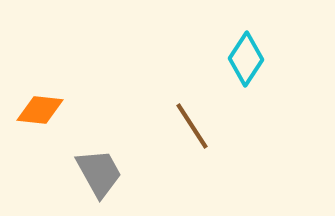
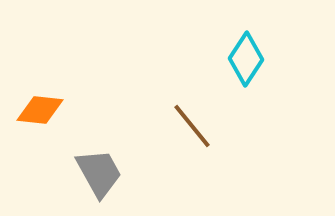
brown line: rotated 6 degrees counterclockwise
